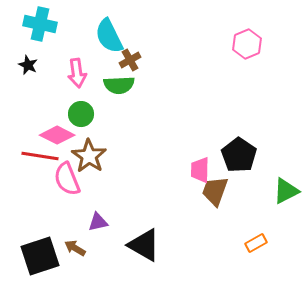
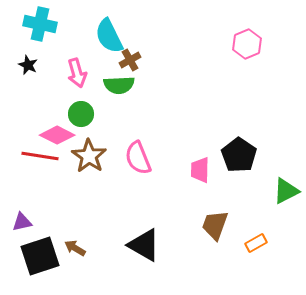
pink arrow: rotated 8 degrees counterclockwise
pink semicircle: moved 71 px right, 21 px up
brown trapezoid: moved 34 px down
purple triangle: moved 76 px left
